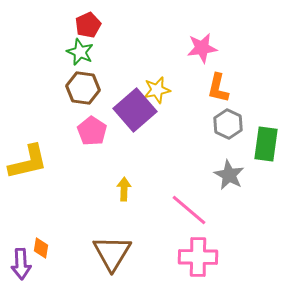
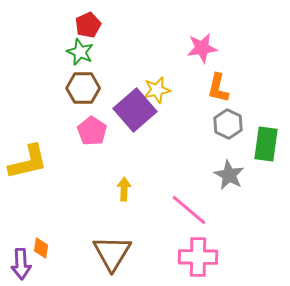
brown hexagon: rotated 8 degrees counterclockwise
